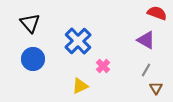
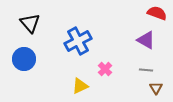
blue cross: rotated 16 degrees clockwise
blue circle: moved 9 px left
pink cross: moved 2 px right, 3 px down
gray line: rotated 64 degrees clockwise
